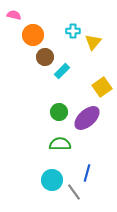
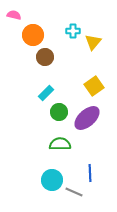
cyan rectangle: moved 16 px left, 22 px down
yellow square: moved 8 px left, 1 px up
blue line: moved 3 px right; rotated 18 degrees counterclockwise
gray line: rotated 30 degrees counterclockwise
